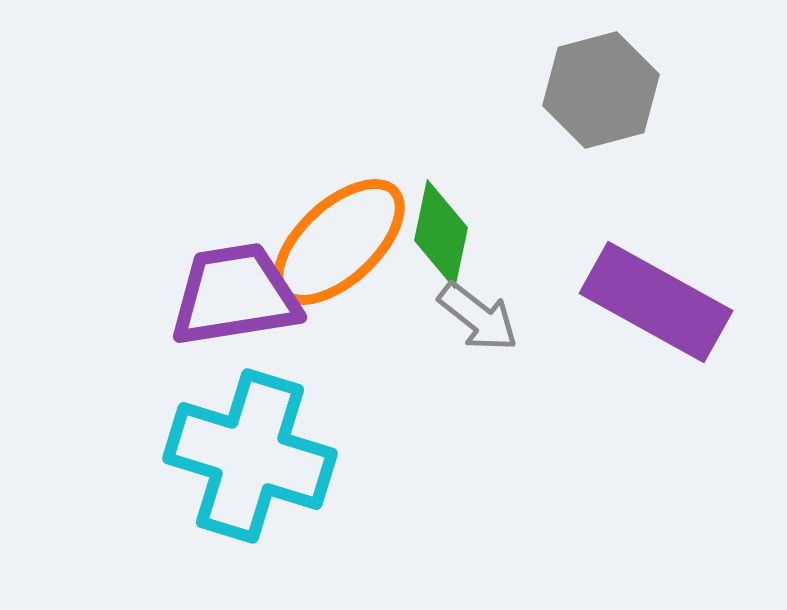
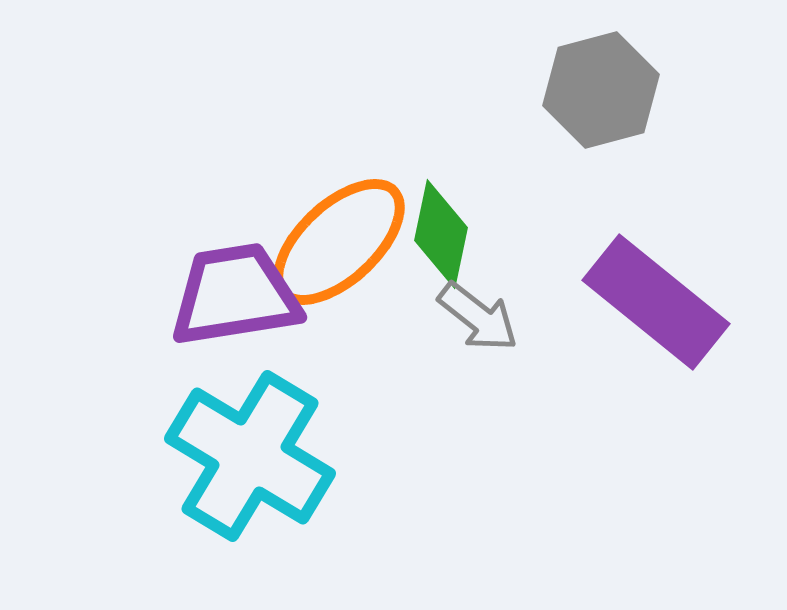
purple rectangle: rotated 10 degrees clockwise
cyan cross: rotated 14 degrees clockwise
